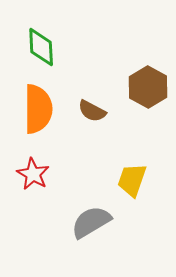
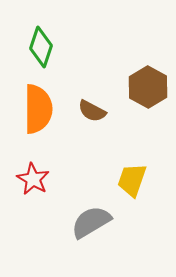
green diamond: rotated 21 degrees clockwise
red star: moved 5 px down
